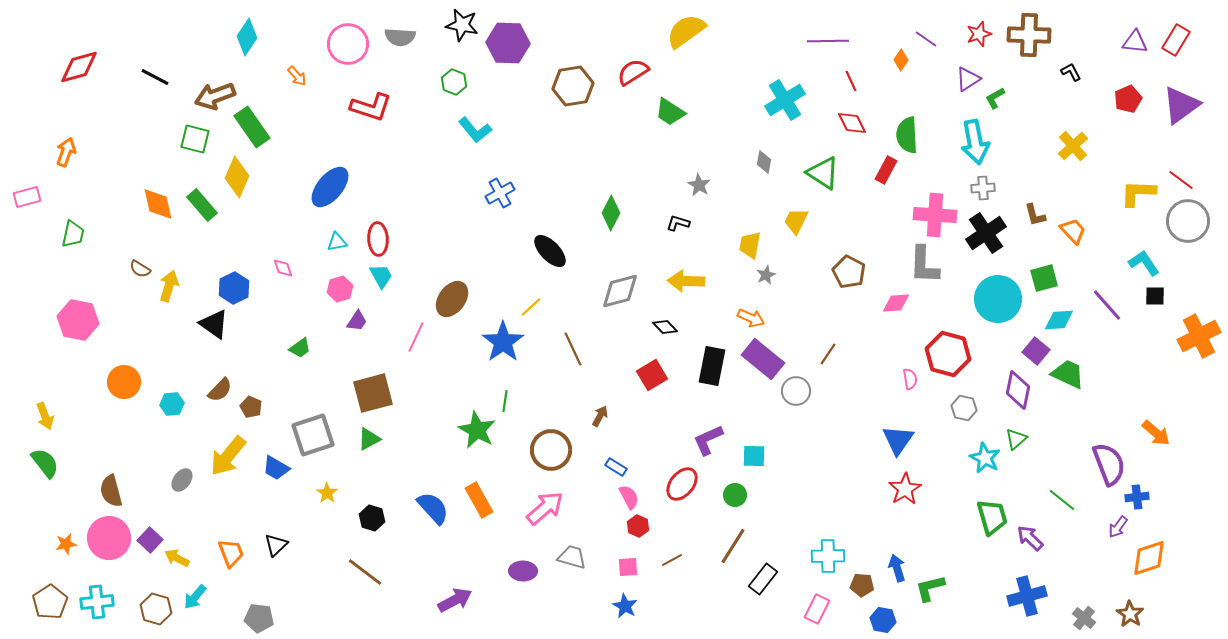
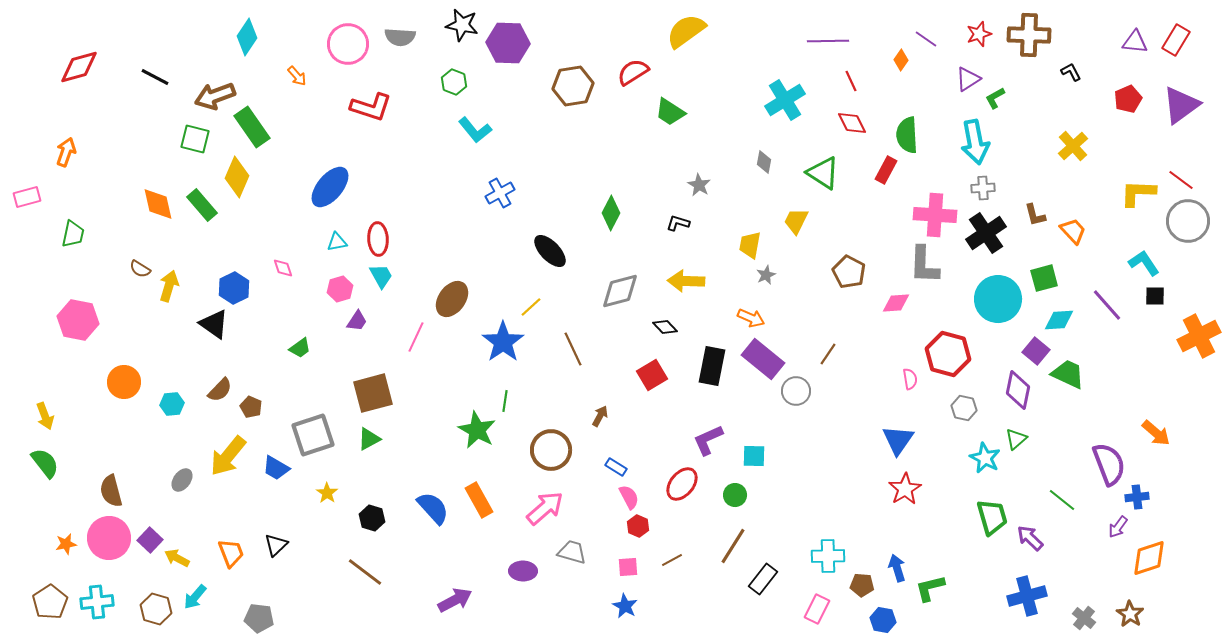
gray trapezoid at (572, 557): moved 5 px up
